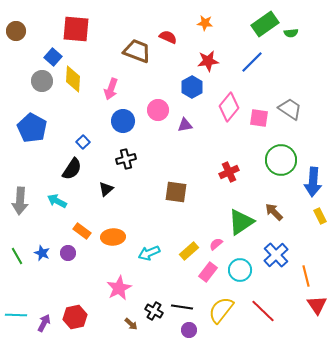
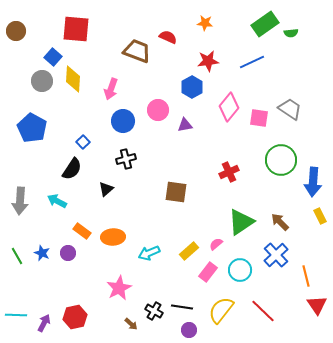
blue line at (252, 62): rotated 20 degrees clockwise
brown arrow at (274, 212): moved 6 px right, 10 px down
